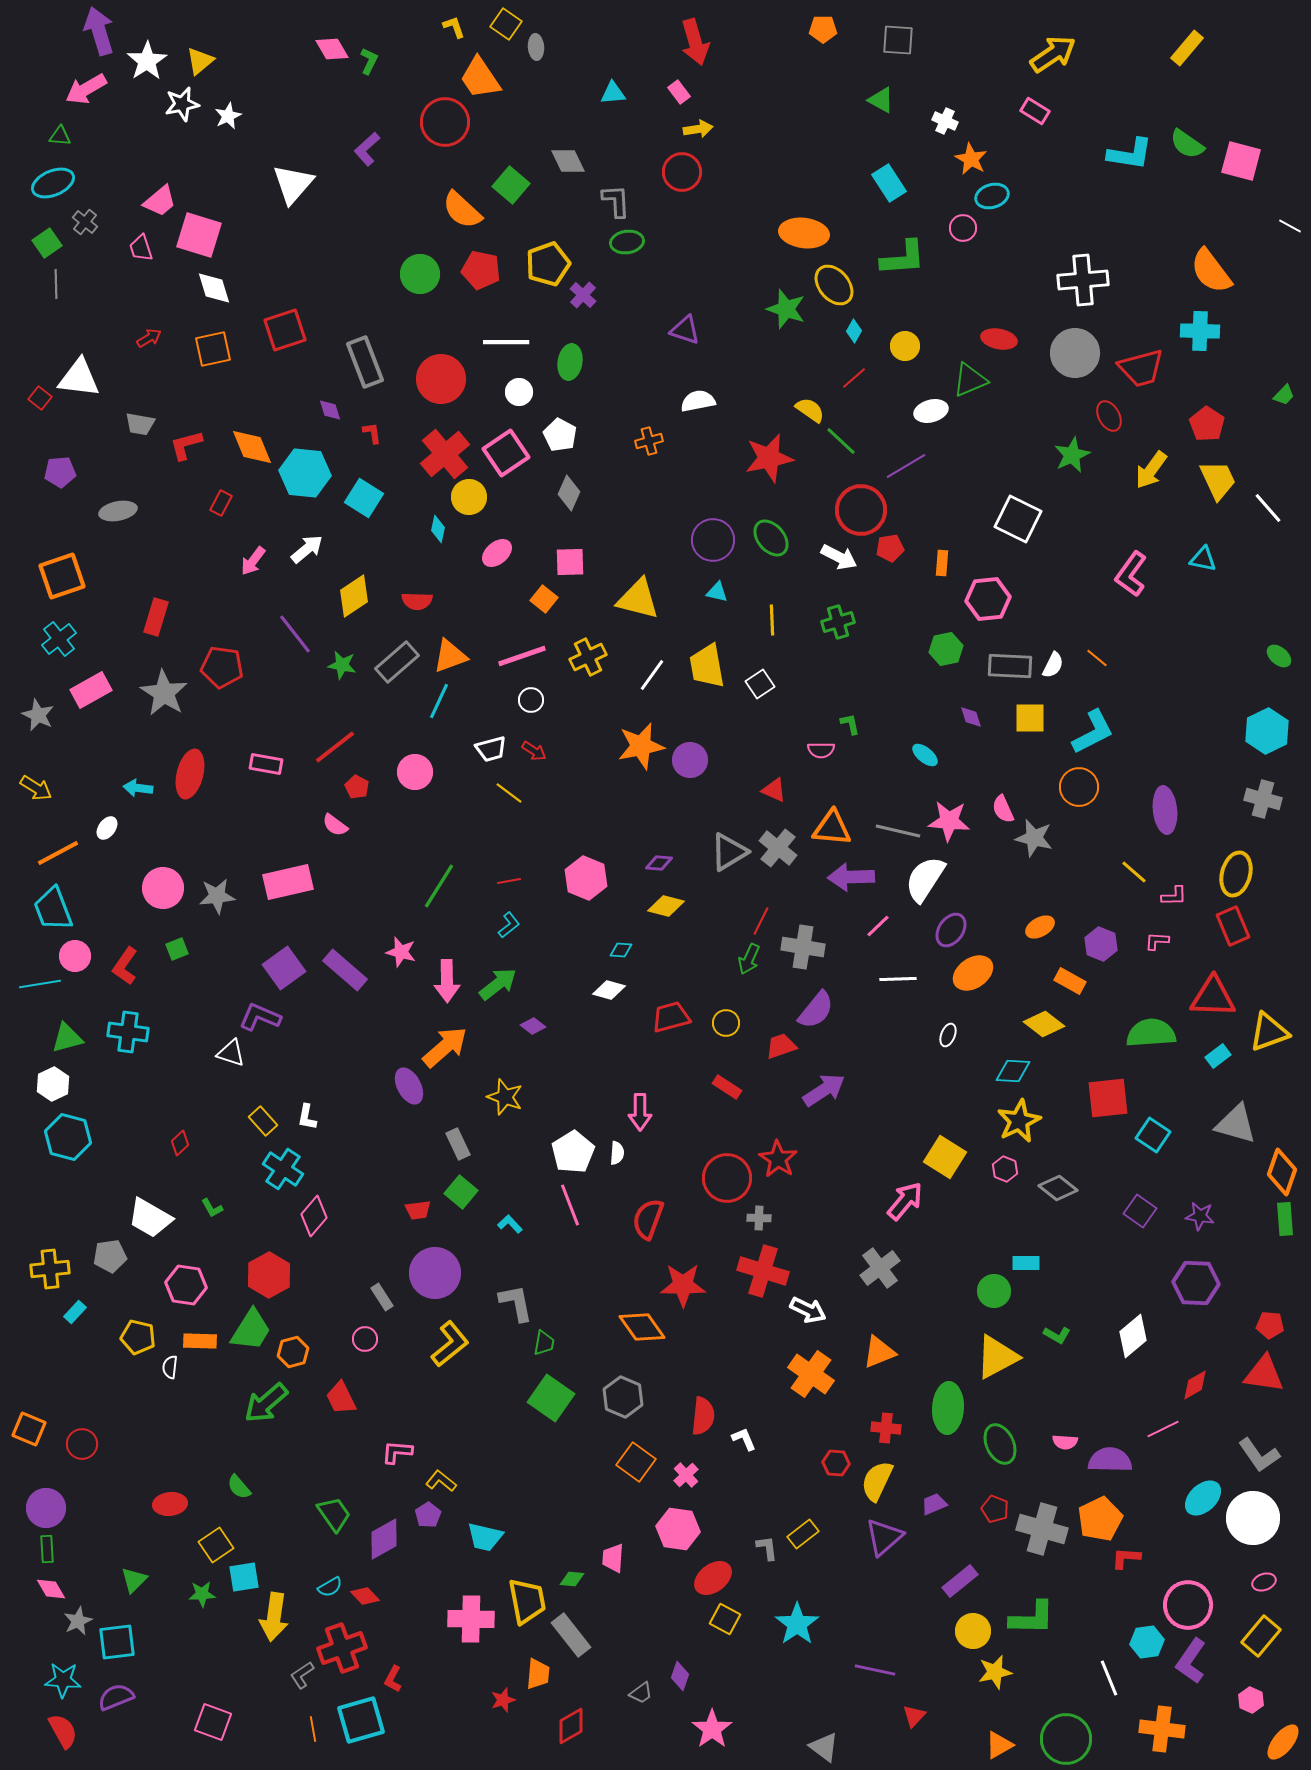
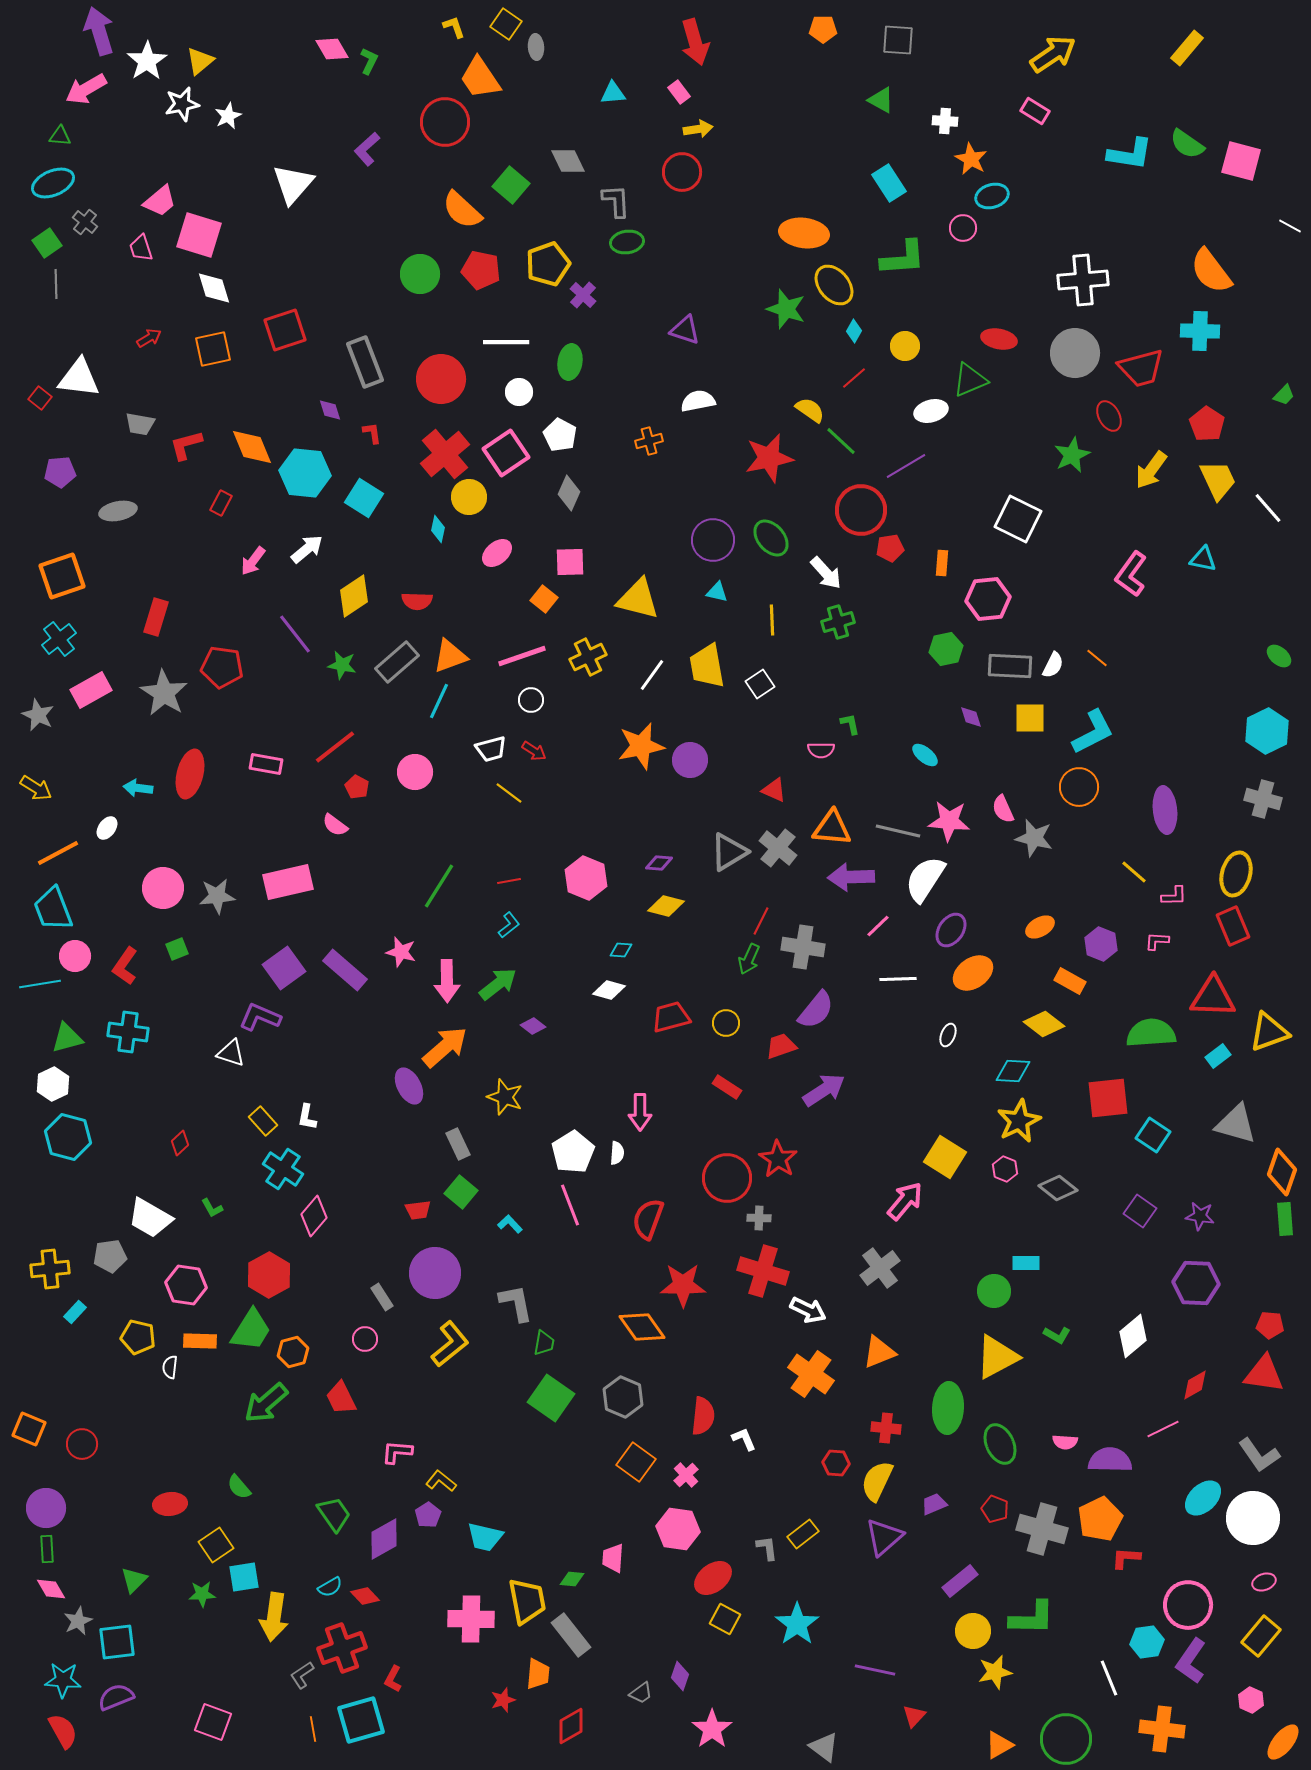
white cross at (945, 121): rotated 20 degrees counterclockwise
white arrow at (839, 557): moved 13 px left, 16 px down; rotated 21 degrees clockwise
